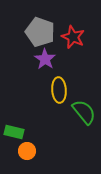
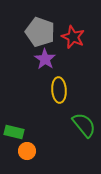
green semicircle: moved 13 px down
